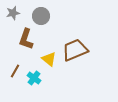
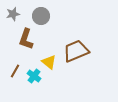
gray star: moved 1 px down
brown trapezoid: moved 1 px right, 1 px down
yellow triangle: moved 3 px down
cyan cross: moved 2 px up
